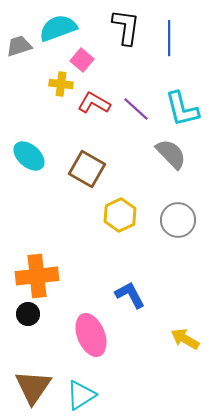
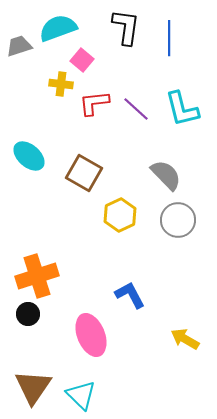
red L-shape: rotated 36 degrees counterclockwise
gray semicircle: moved 5 px left, 21 px down
brown square: moved 3 px left, 4 px down
orange cross: rotated 12 degrees counterclockwise
cyan triangle: rotated 44 degrees counterclockwise
